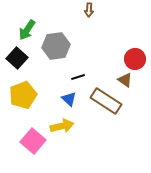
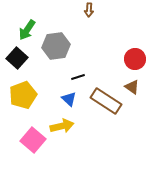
brown triangle: moved 7 px right, 7 px down
pink square: moved 1 px up
